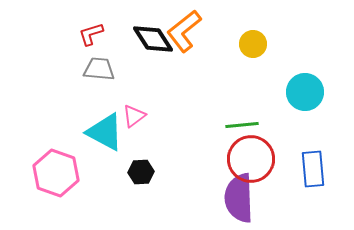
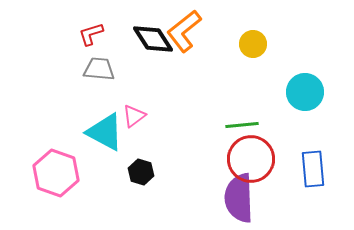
black hexagon: rotated 20 degrees clockwise
